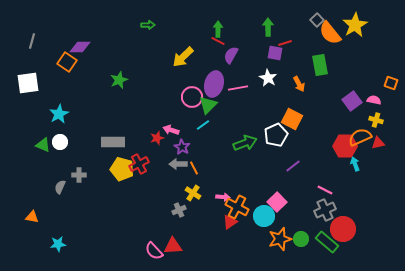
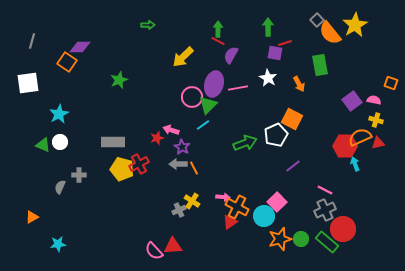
yellow cross at (193, 193): moved 1 px left, 8 px down
orange triangle at (32, 217): rotated 40 degrees counterclockwise
